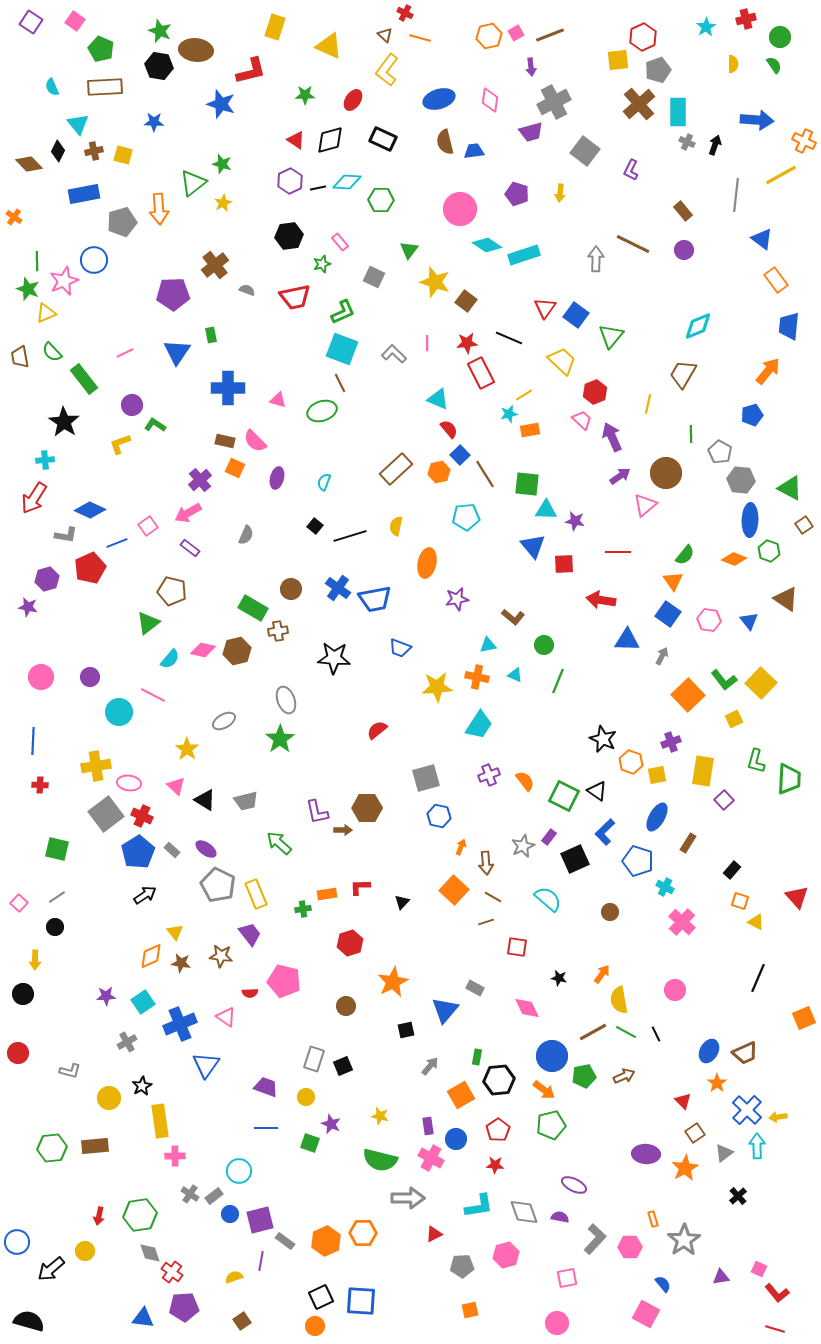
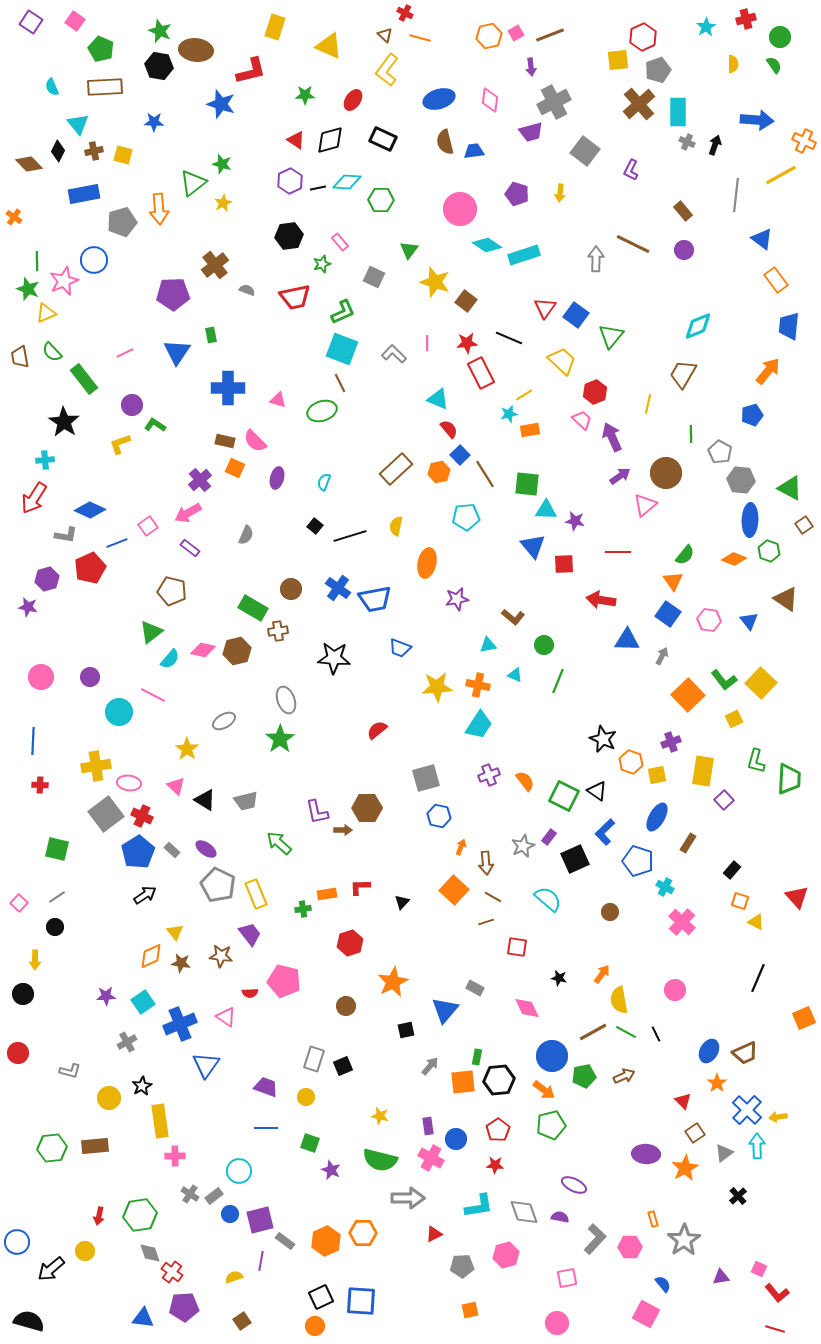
green triangle at (148, 623): moved 3 px right, 9 px down
orange cross at (477, 677): moved 1 px right, 8 px down
orange square at (461, 1095): moved 2 px right, 13 px up; rotated 24 degrees clockwise
purple star at (331, 1124): moved 46 px down
